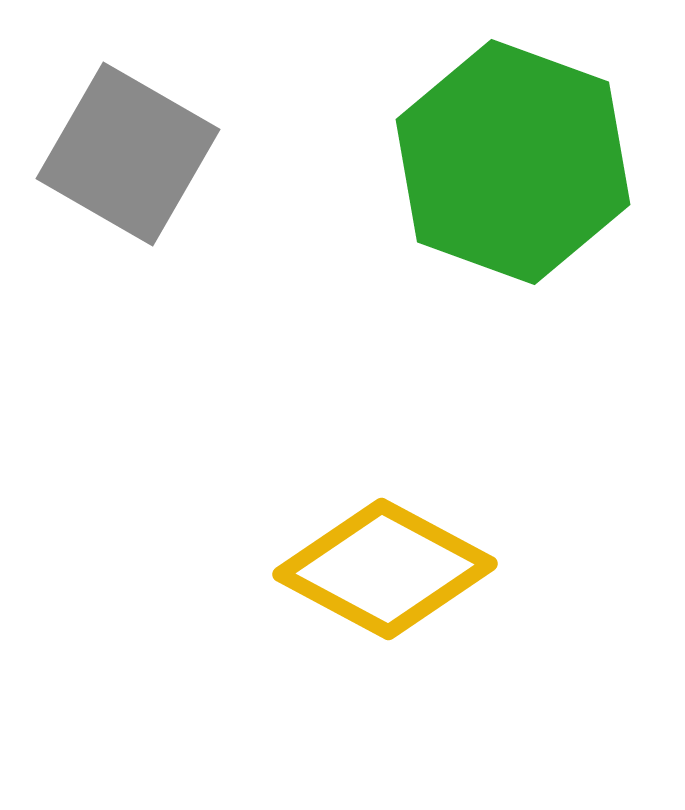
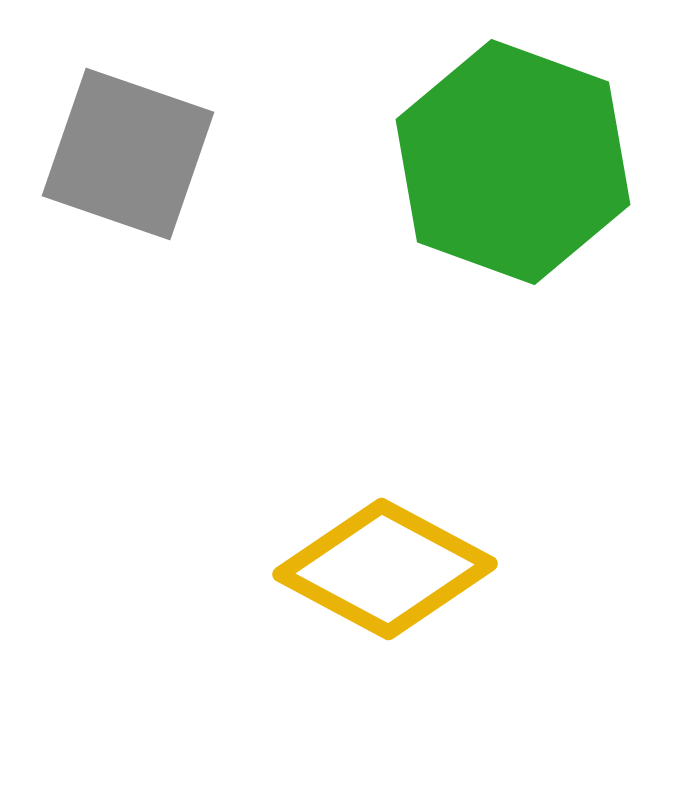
gray square: rotated 11 degrees counterclockwise
